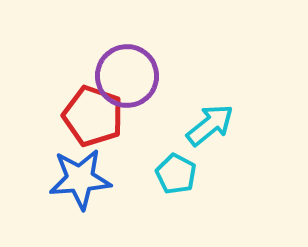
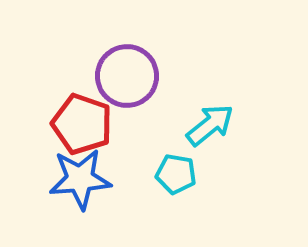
red pentagon: moved 11 px left, 8 px down
cyan pentagon: rotated 18 degrees counterclockwise
